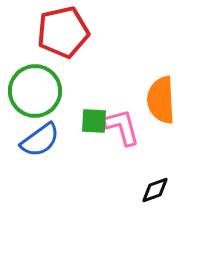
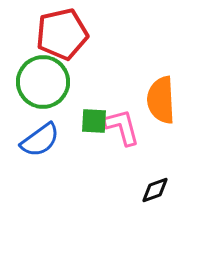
red pentagon: moved 1 px left, 2 px down
green circle: moved 8 px right, 9 px up
